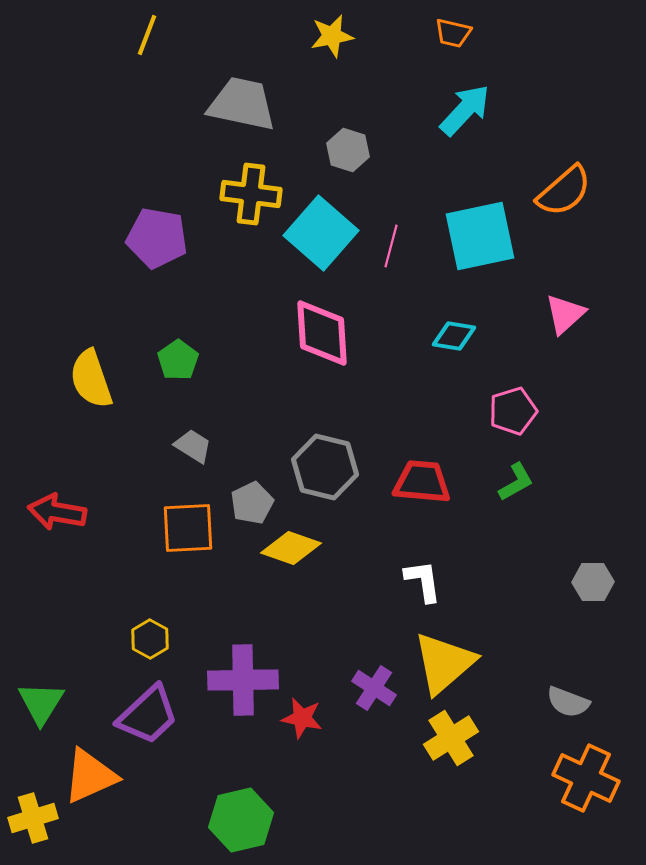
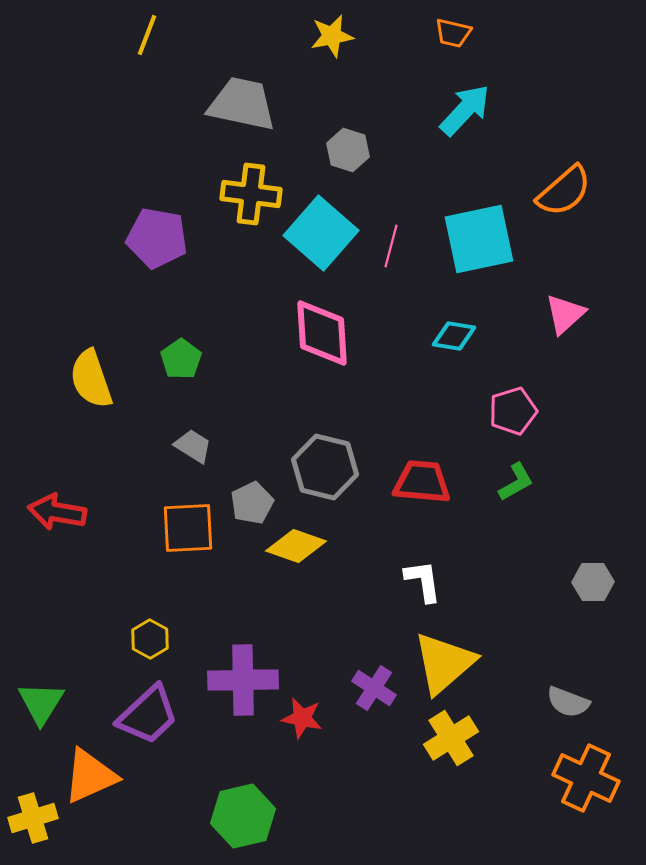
cyan square at (480, 236): moved 1 px left, 3 px down
green pentagon at (178, 360): moved 3 px right, 1 px up
yellow diamond at (291, 548): moved 5 px right, 2 px up
green hexagon at (241, 820): moved 2 px right, 4 px up
